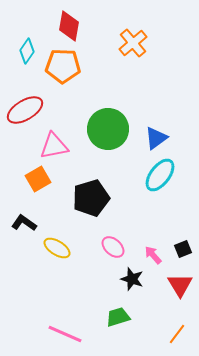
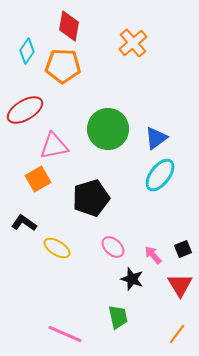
green trapezoid: rotated 95 degrees clockwise
